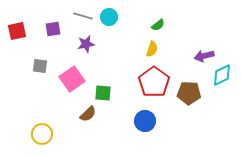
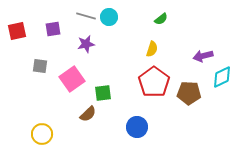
gray line: moved 3 px right
green semicircle: moved 3 px right, 6 px up
purple arrow: moved 1 px left
cyan diamond: moved 2 px down
green square: rotated 12 degrees counterclockwise
blue circle: moved 8 px left, 6 px down
